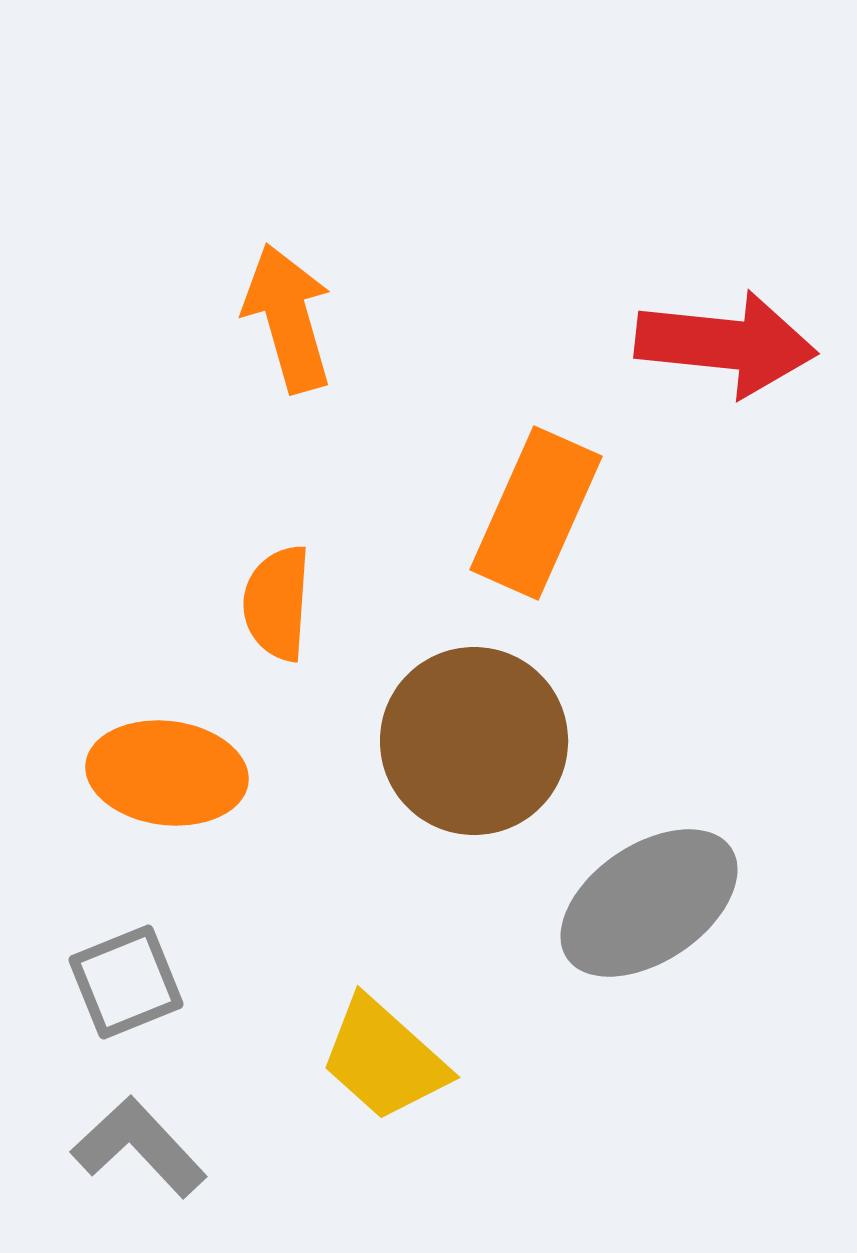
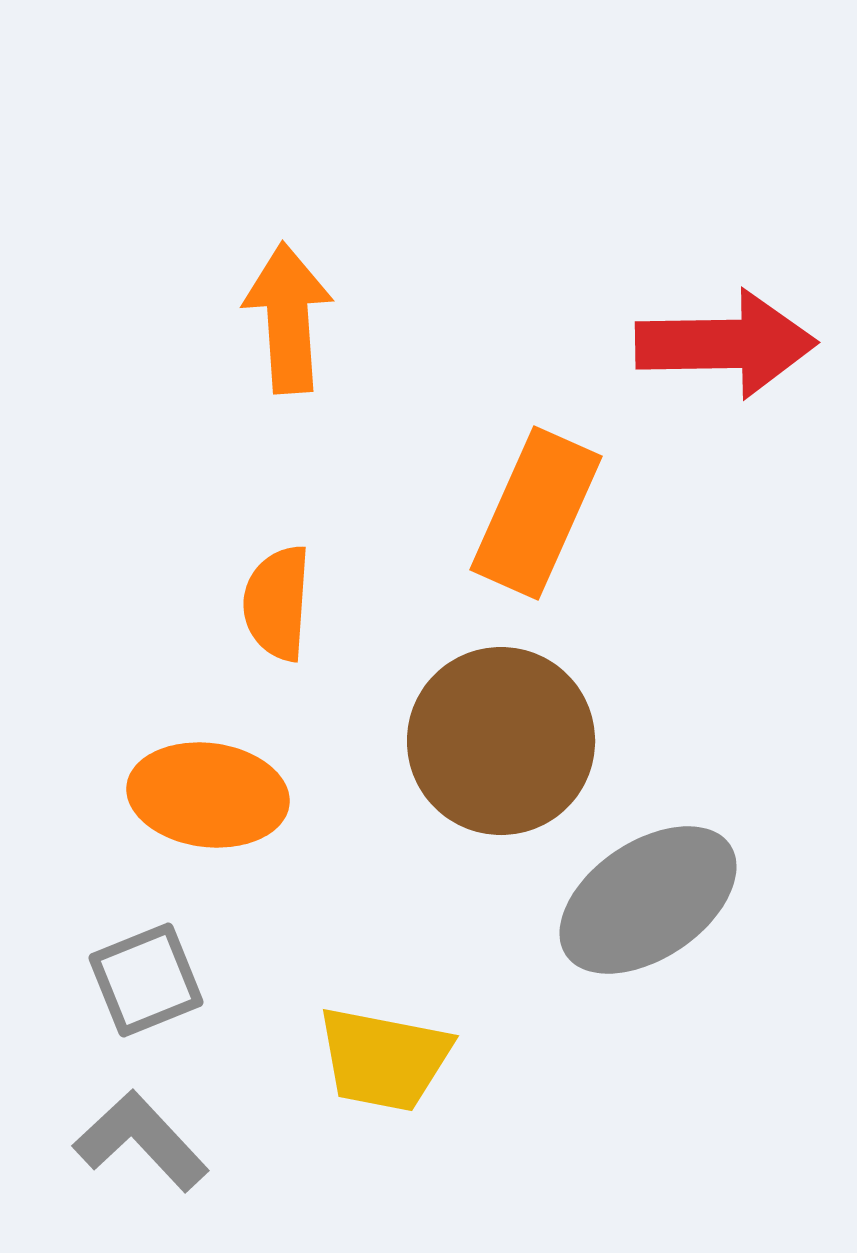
orange arrow: rotated 12 degrees clockwise
red arrow: rotated 7 degrees counterclockwise
brown circle: moved 27 px right
orange ellipse: moved 41 px right, 22 px down
gray ellipse: moved 1 px left, 3 px up
gray square: moved 20 px right, 2 px up
yellow trapezoid: rotated 31 degrees counterclockwise
gray L-shape: moved 2 px right, 6 px up
